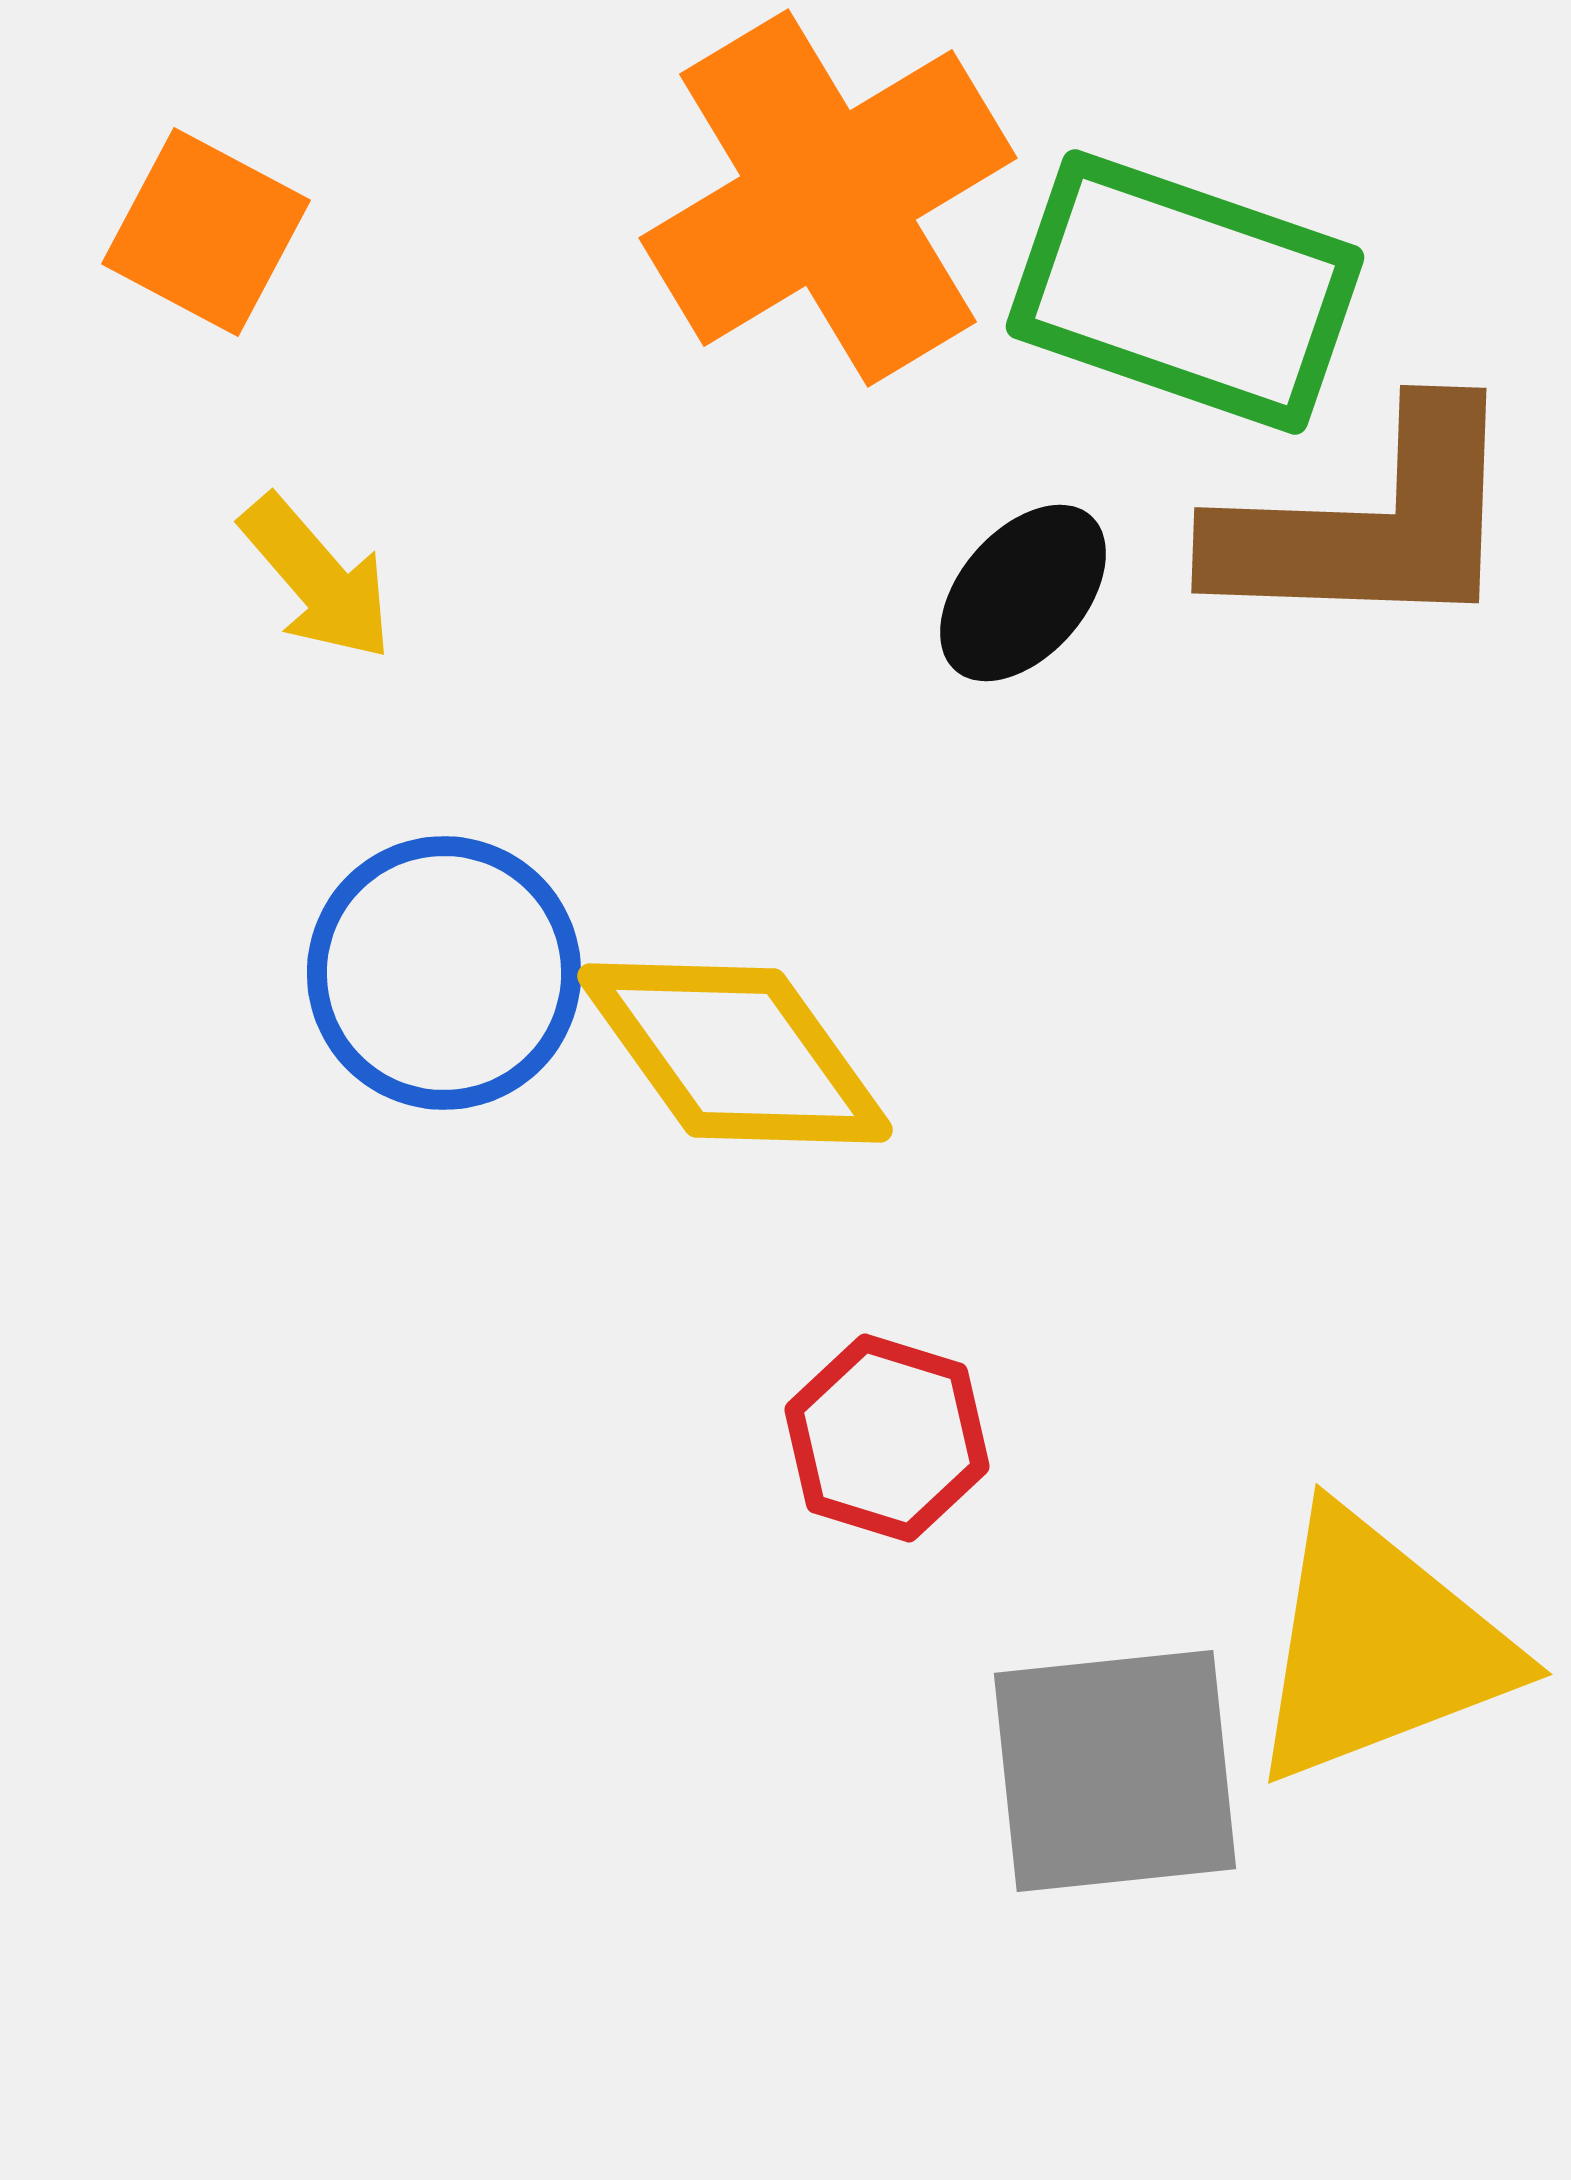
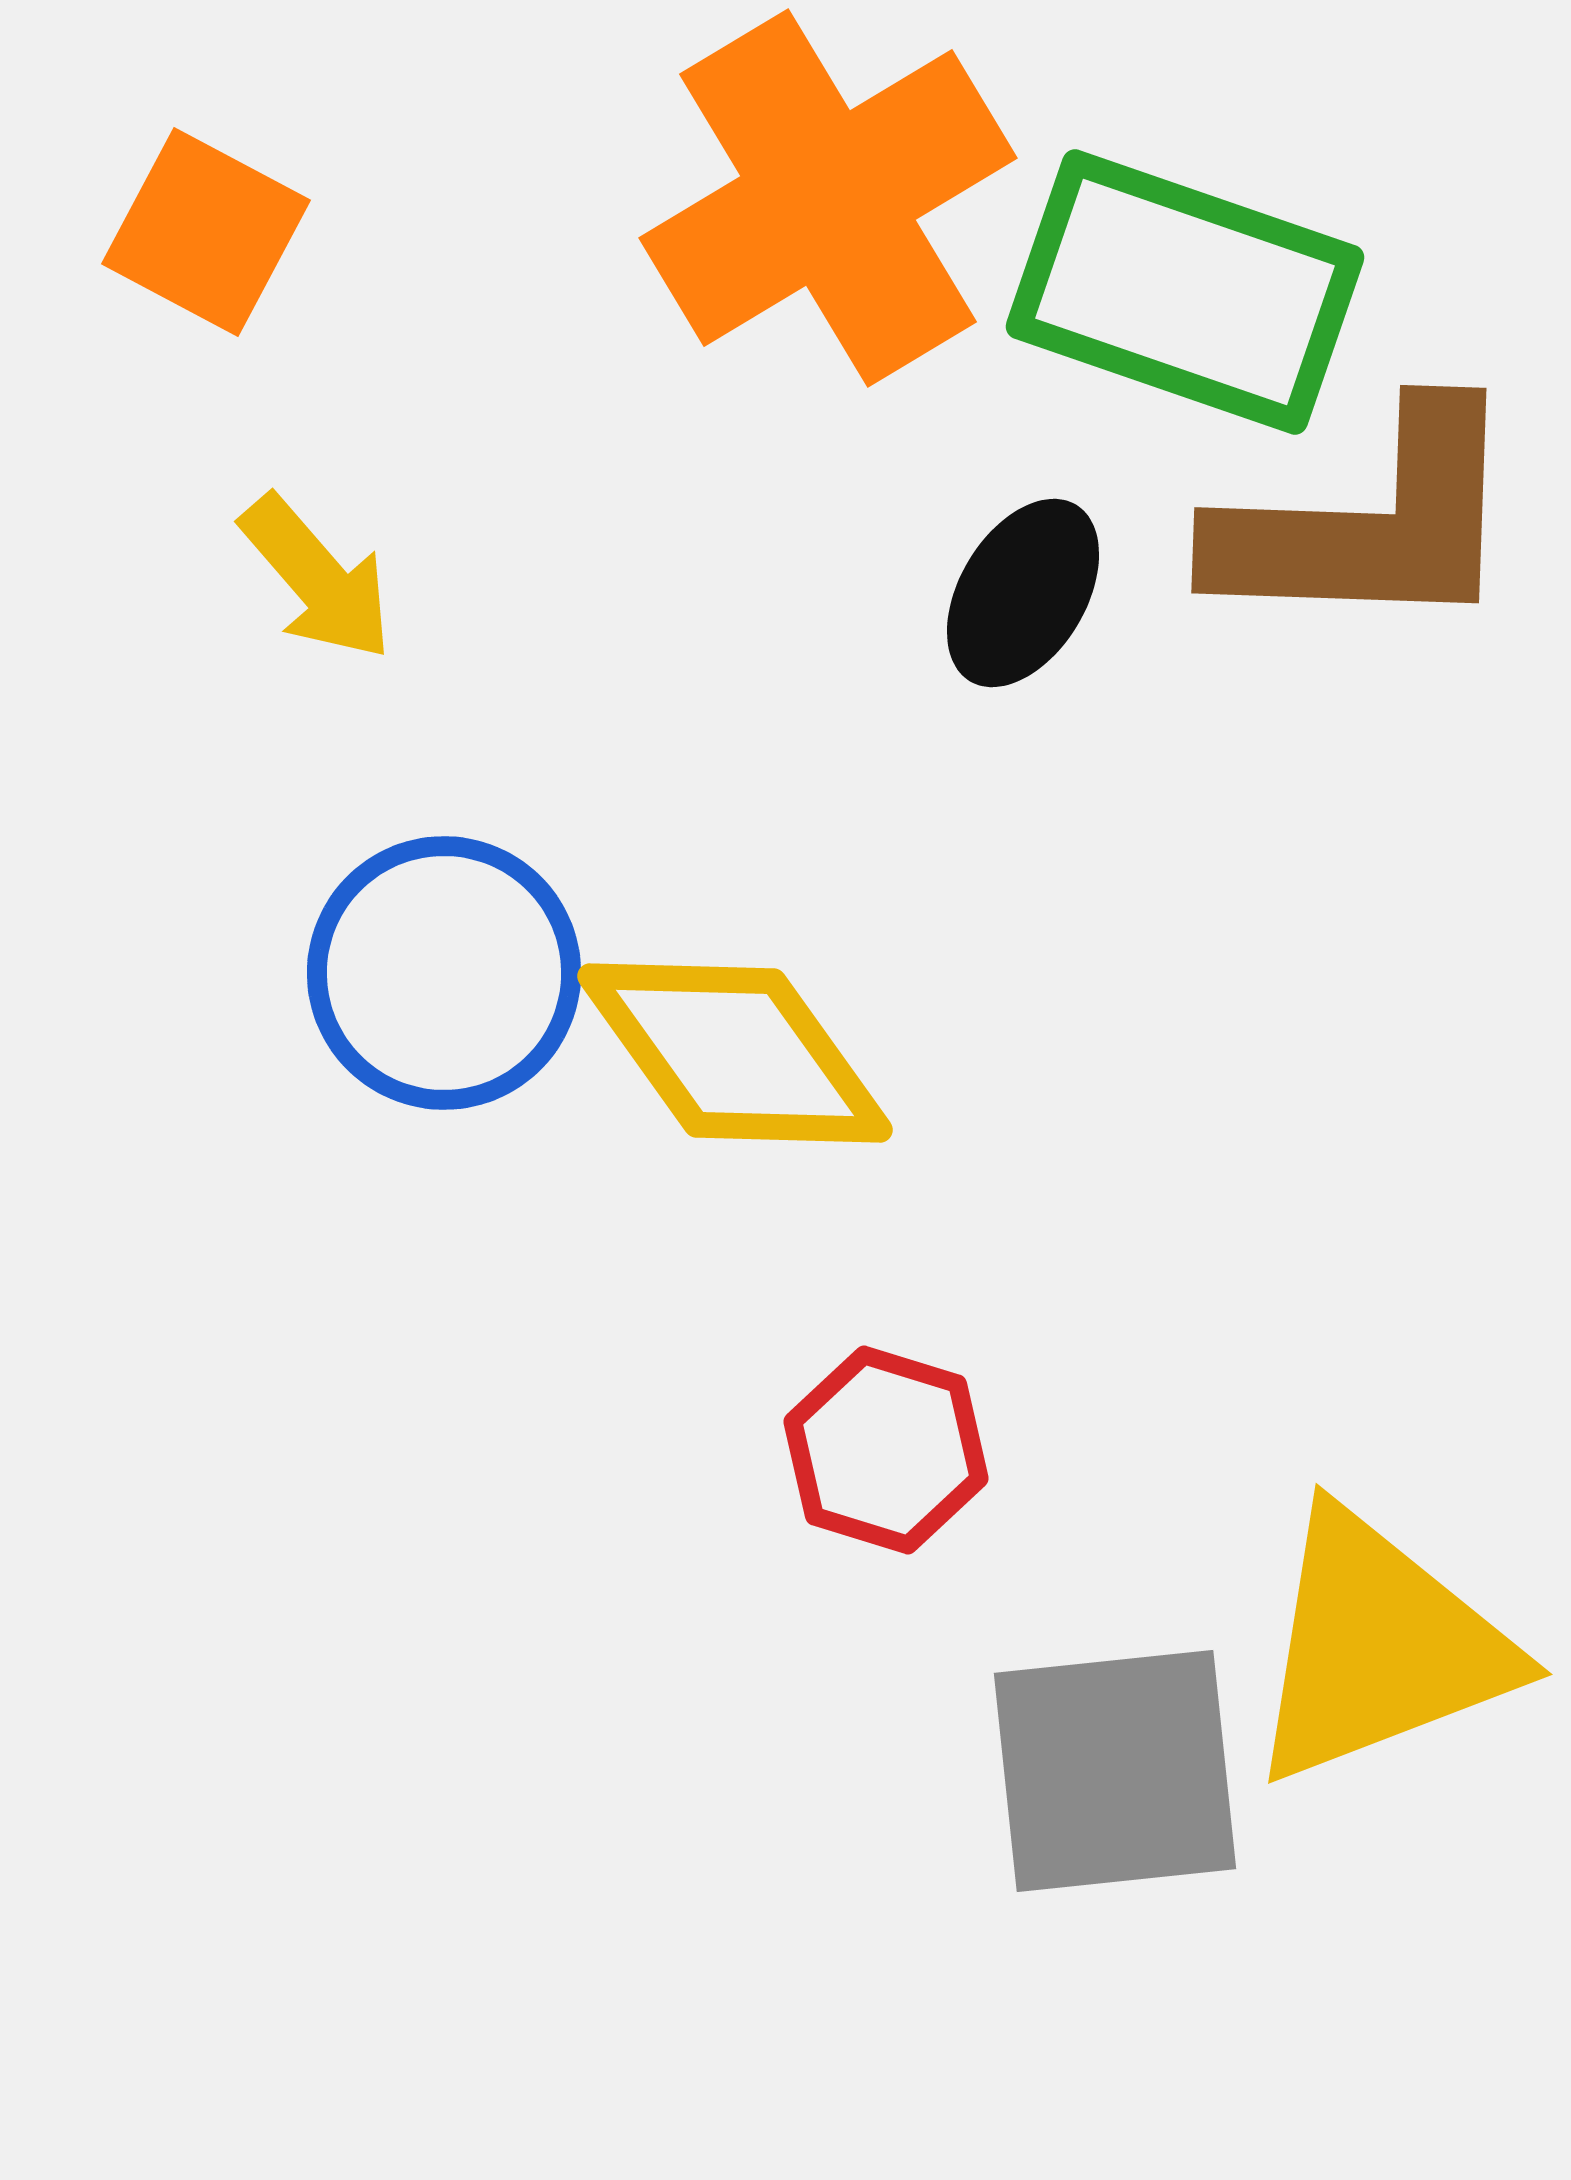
black ellipse: rotated 10 degrees counterclockwise
red hexagon: moved 1 px left, 12 px down
